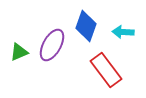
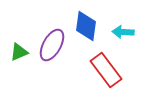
blue diamond: rotated 12 degrees counterclockwise
